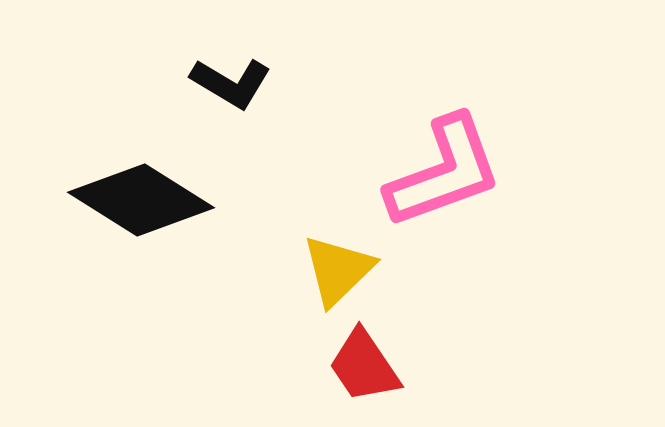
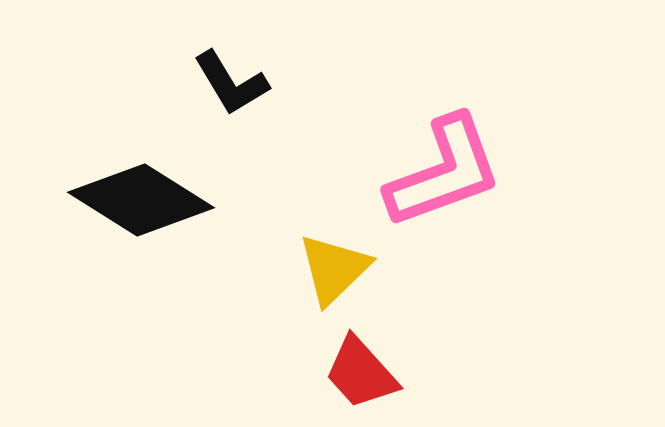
black L-shape: rotated 28 degrees clockwise
yellow triangle: moved 4 px left, 1 px up
red trapezoid: moved 3 px left, 7 px down; rotated 8 degrees counterclockwise
